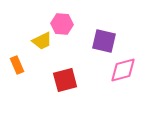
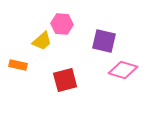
yellow trapezoid: rotated 15 degrees counterclockwise
orange rectangle: moved 1 px right; rotated 54 degrees counterclockwise
pink diamond: rotated 32 degrees clockwise
